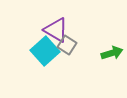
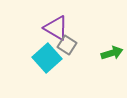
purple triangle: moved 2 px up
cyan square: moved 2 px right, 7 px down
